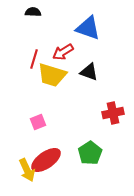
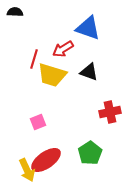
black semicircle: moved 18 px left
red arrow: moved 3 px up
red cross: moved 3 px left, 1 px up
